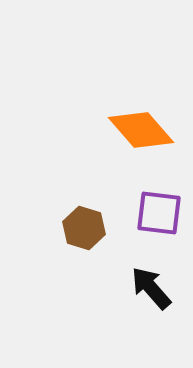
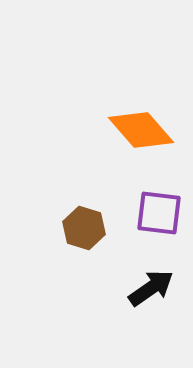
black arrow: rotated 96 degrees clockwise
